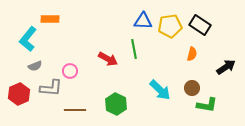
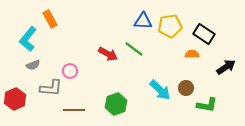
orange rectangle: rotated 60 degrees clockwise
black rectangle: moved 4 px right, 9 px down
green line: rotated 42 degrees counterclockwise
orange semicircle: rotated 104 degrees counterclockwise
red arrow: moved 5 px up
gray semicircle: moved 2 px left, 1 px up
brown circle: moved 6 px left
red hexagon: moved 4 px left, 5 px down
green hexagon: rotated 15 degrees clockwise
brown line: moved 1 px left
